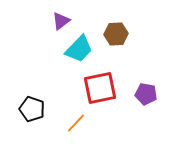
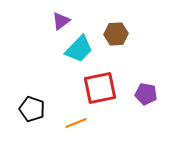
orange line: rotated 25 degrees clockwise
